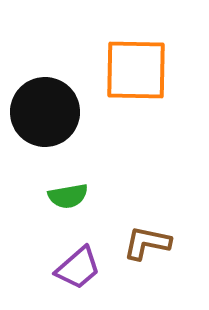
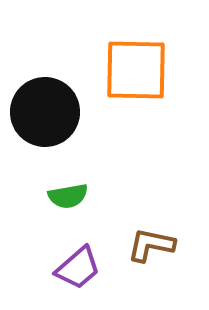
brown L-shape: moved 4 px right, 2 px down
